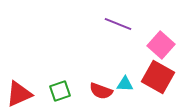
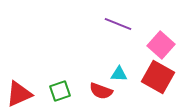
cyan triangle: moved 6 px left, 10 px up
